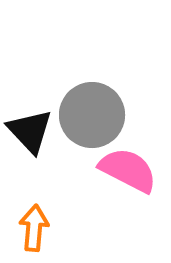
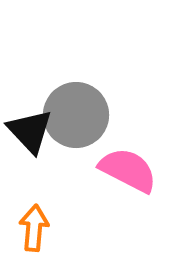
gray circle: moved 16 px left
